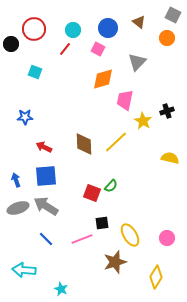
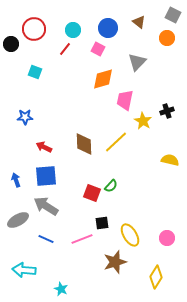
yellow semicircle: moved 2 px down
gray ellipse: moved 12 px down; rotated 10 degrees counterclockwise
blue line: rotated 21 degrees counterclockwise
